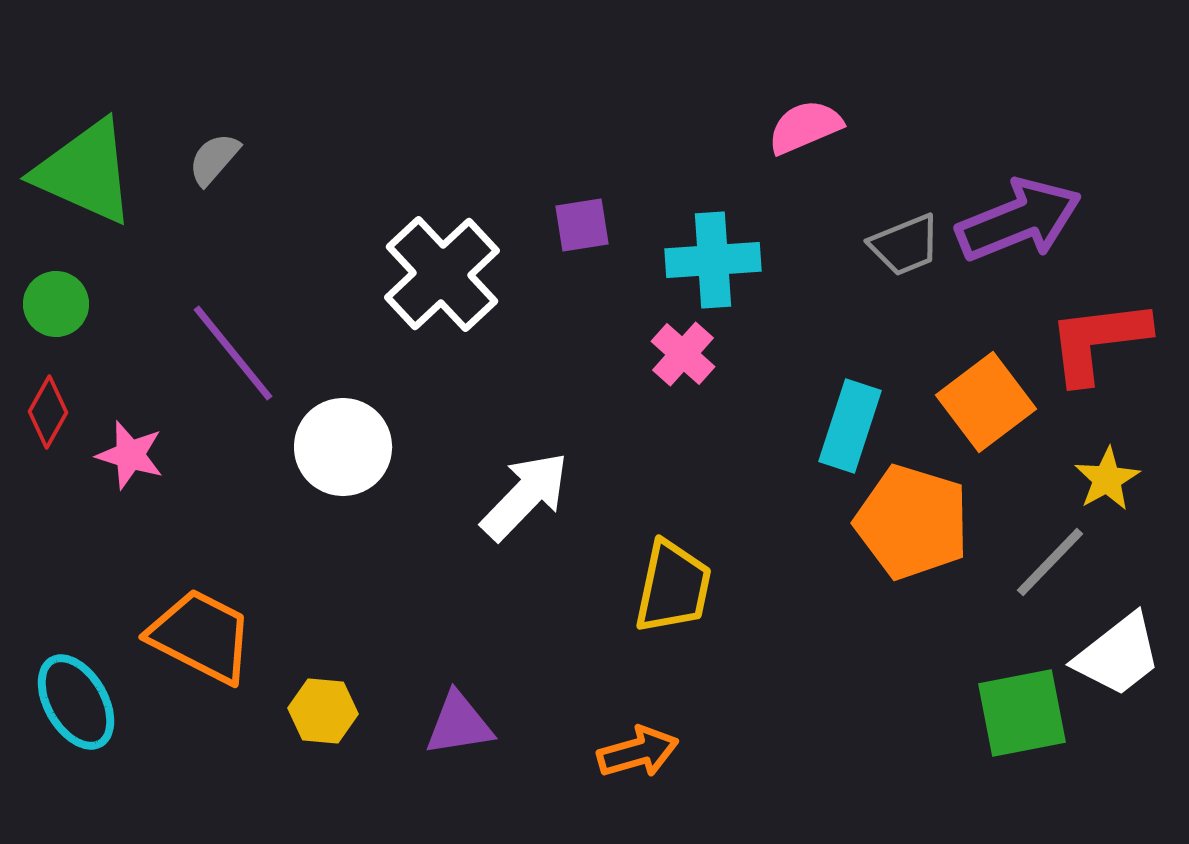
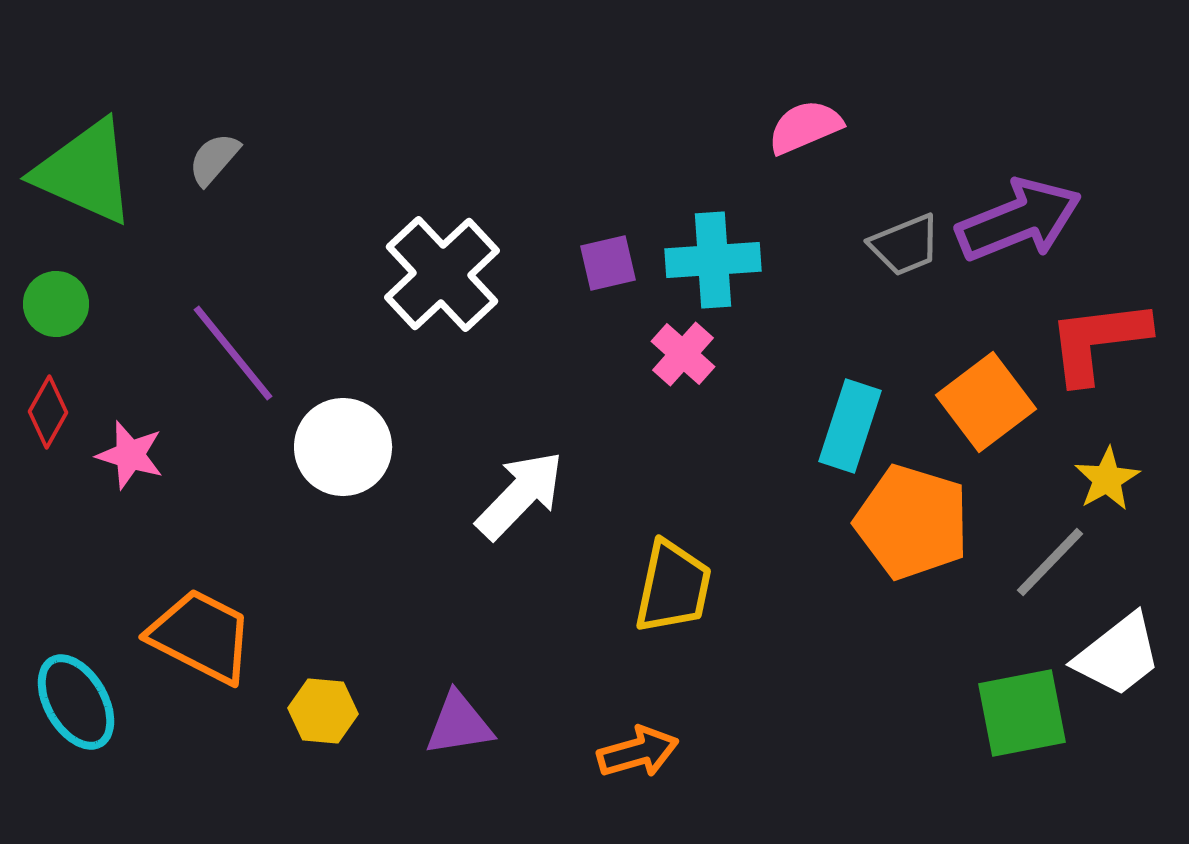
purple square: moved 26 px right, 38 px down; rotated 4 degrees counterclockwise
white arrow: moved 5 px left, 1 px up
